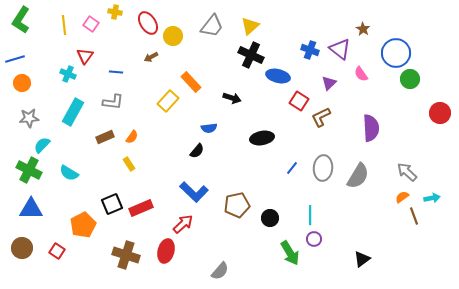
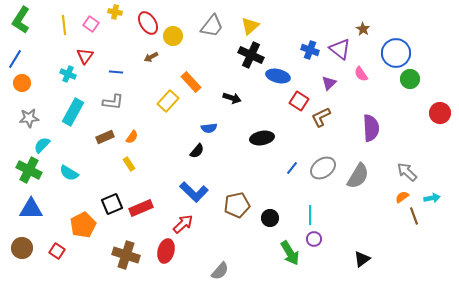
blue line at (15, 59): rotated 42 degrees counterclockwise
gray ellipse at (323, 168): rotated 50 degrees clockwise
